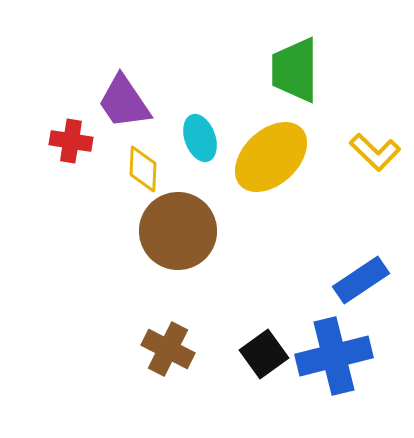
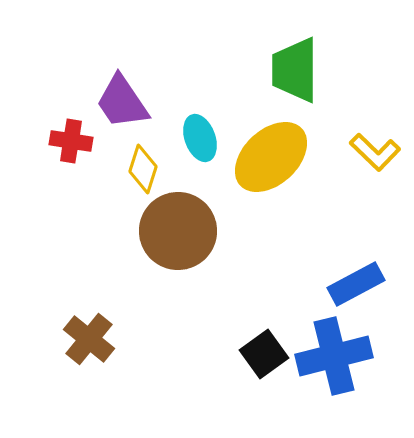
purple trapezoid: moved 2 px left
yellow diamond: rotated 15 degrees clockwise
blue rectangle: moved 5 px left, 4 px down; rotated 6 degrees clockwise
brown cross: moved 79 px left, 10 px up; rotated 12 degrees clockwise
